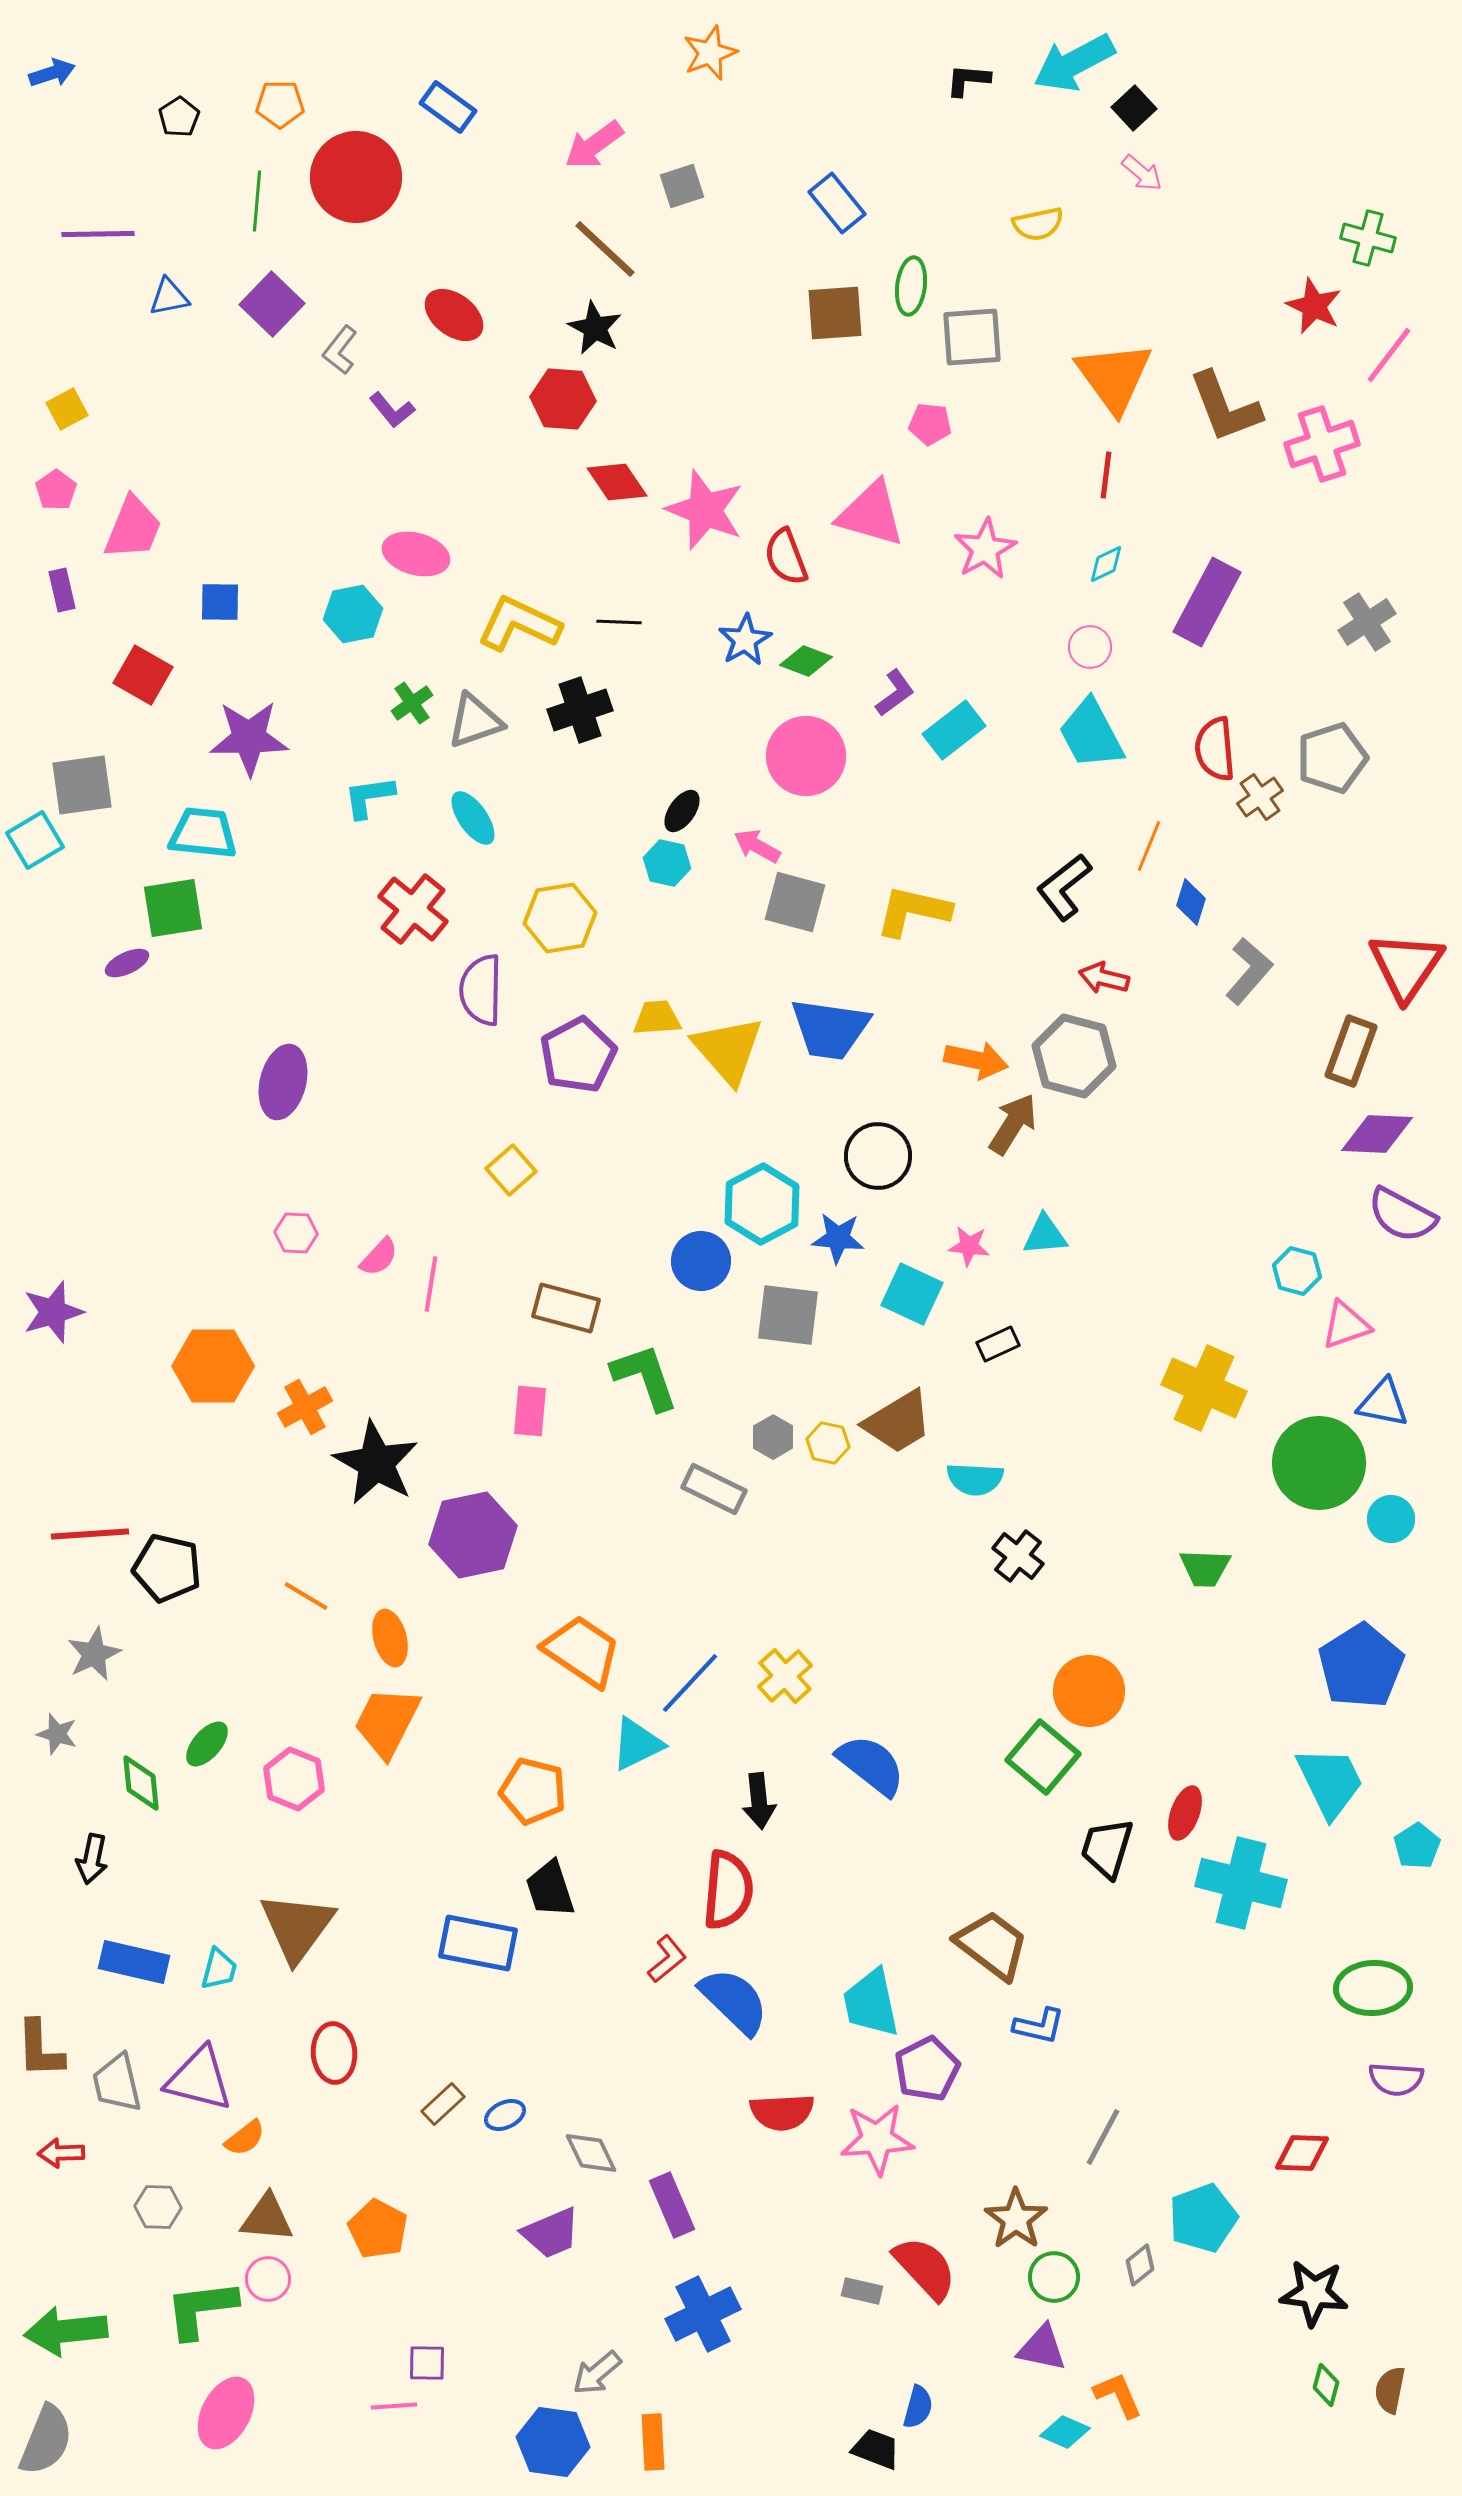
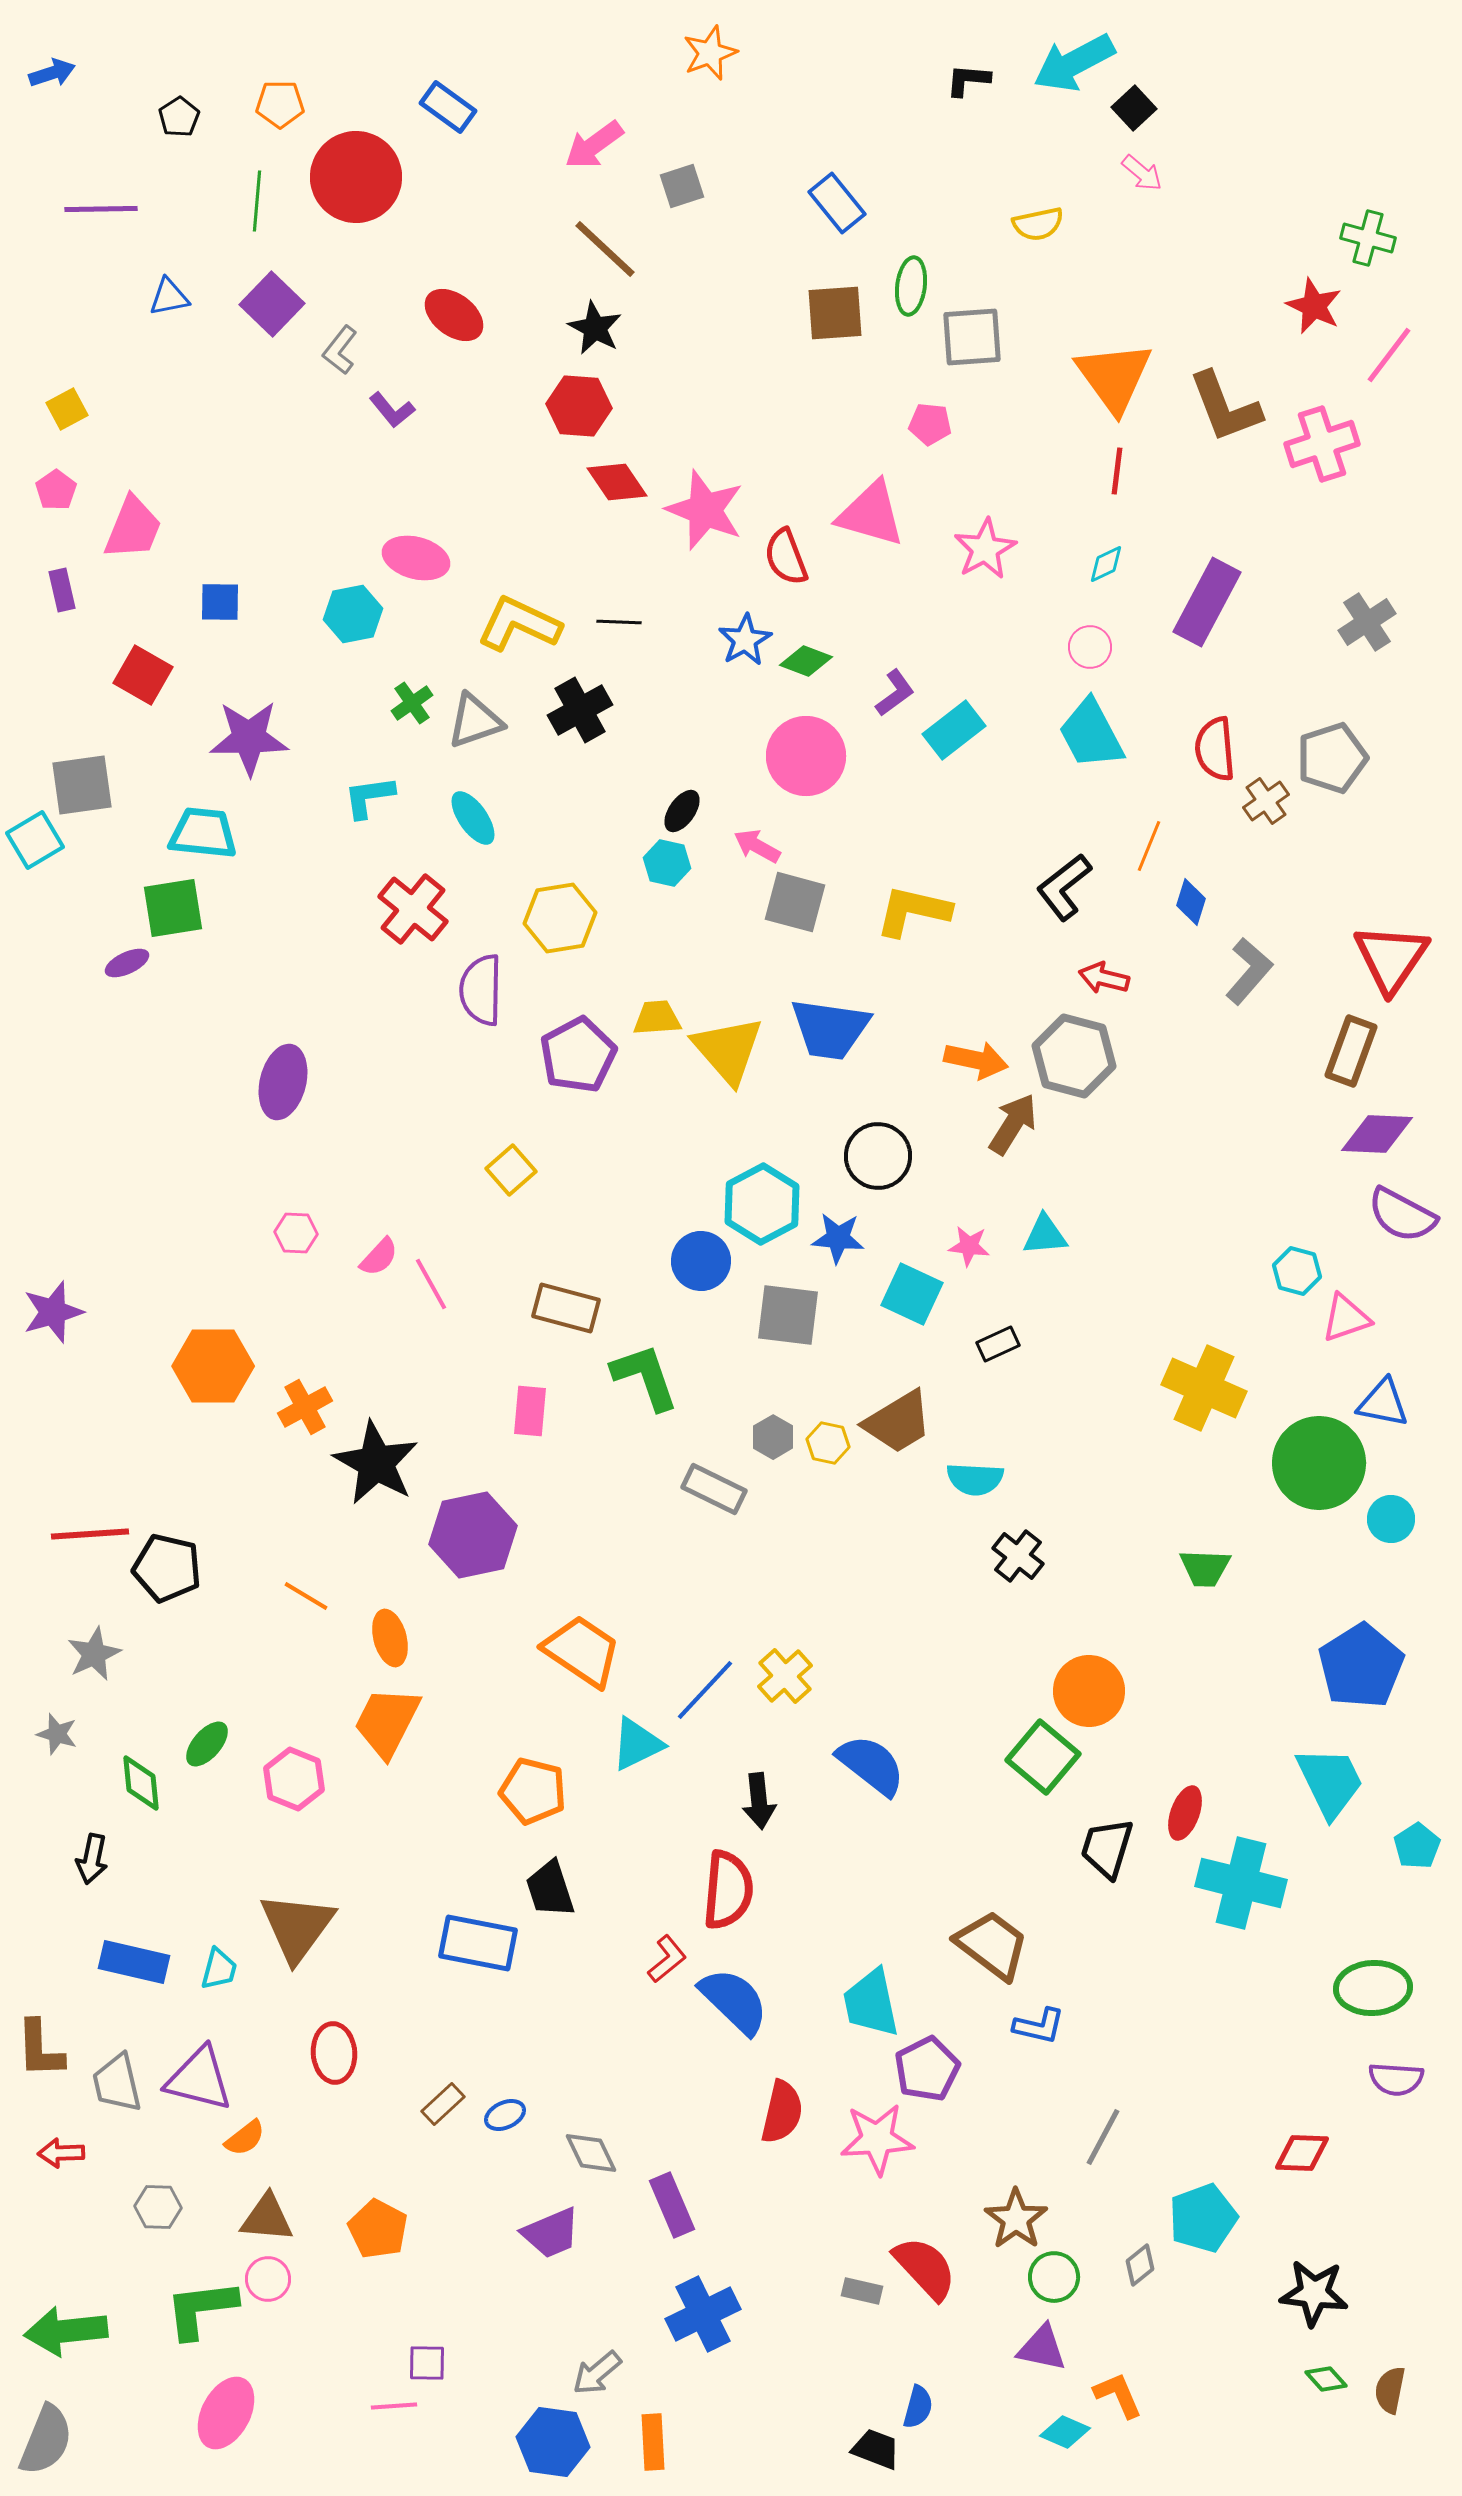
purple line at (98, 234): moved 3 px right, 25 px up
red hexagon at (563, 399): moved 16 px right, 7 px down
red line at (1106, 475): moved 11 px right, 4 px up
pink ellipse at (416, 554): moved 4 px down
black cross at (580, 710): rotated 10 degrees counterclockwise
brown cross at (1260, 797): moved 6 px right, 4 px down
red triangle at (1406, 966): moved 15 px left, 8 px up
pink line at (431, 1284): rotated 38 degrees counterclockwise
pink triangle at (1346, 1325): moved 7 px up
blue line at (690, 1683): moved 15 px right, 7 px down
red semicircle at (782, 2112): rotated 74 degrees counterclockwise
green diamond at (1326, 2385): moved 6 px up; rotated 57 degrees counterclockwise
